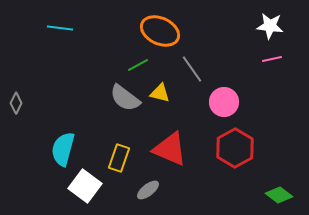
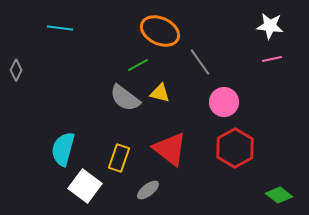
gray line: moved 8 px right, 7 px up
gray diamond: moved 33 px up
red triangle: rotated 15 degrees clockwise
